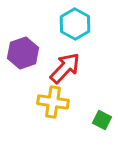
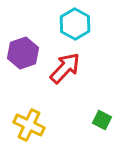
yellow cross: moved 24 px left, 23 px down; rotated 16 degrees clockwise
